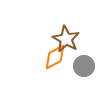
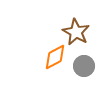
brown star: moved 10 px right, 7 px up
